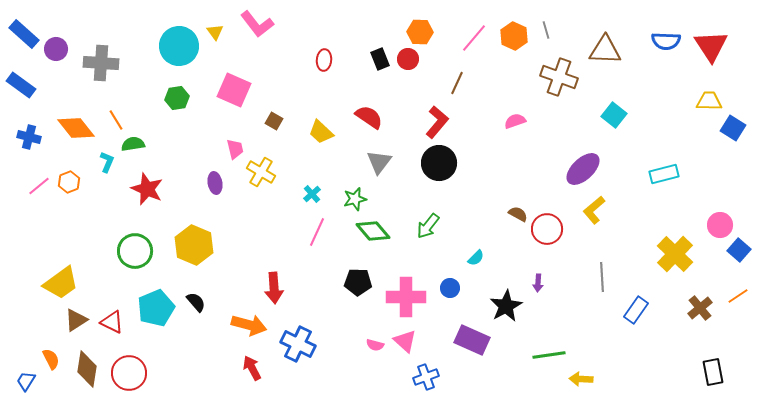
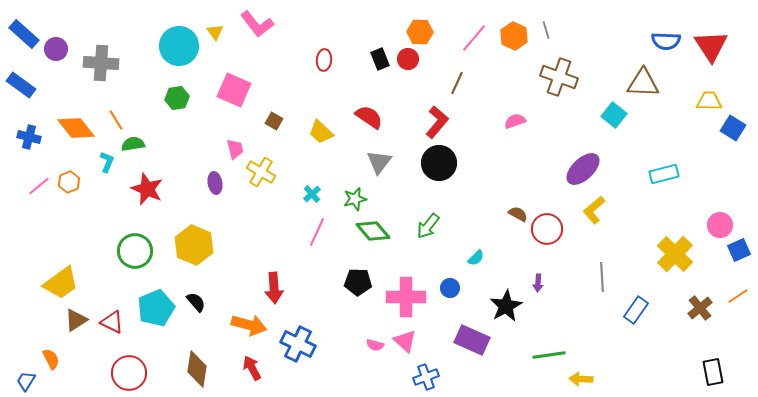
brown triangle at (605, 50): moved 38 px right, 33 px down
blue square at (739, 250): rotated 25 degrees clockwise
brown diamond at (87, 369): moved 110 px right
